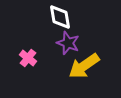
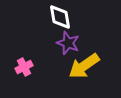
pink cross: moved 4 px left, 9 px down; rotated 24 degrees clockwise
